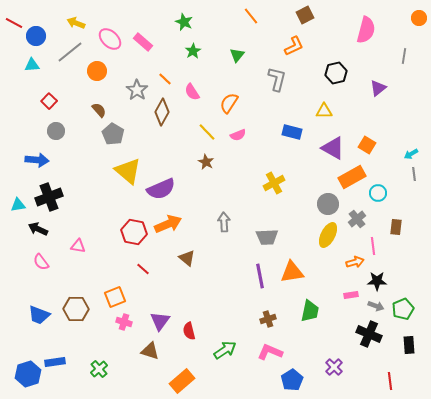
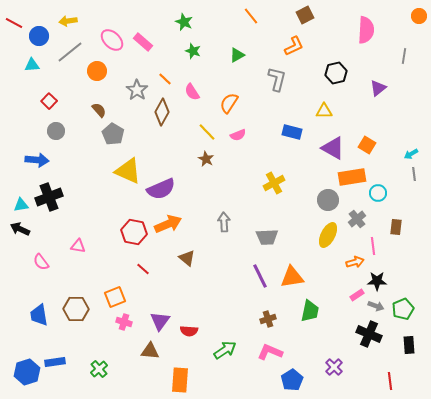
orange circle at (419, 18): moved 2 px up
yellow arrow at (76, 23): moved 8 px left, 2 px up; rotated 30 degrees counterclockwise
pink semicircle at (366, 30): rotated 12 degrees counterclockwise
blue circle at (36, 36): moved 3 px right
pink ellipse at (110, 39): moved 2 px right, 1 px down
green star at (193, 51): rotated 21 degrees counterclockwise
green triangle at (237, 55): rotated 21 degrees clockwise
brown star at (206, 162): moved 3 px up
yellow triangle at (128, 171): rotated 16 degrees counterclockwise
orange rectangle at (352, 177): rotated 20 degrees clockwise
gray circle at (328, 204): moved 4 px up
cyan triangle at (18, 205): moved 3 px right
black arrow at (38, 229): moved 18 px left
orange triangle at (292, 272): moved 5 px down
purple line at (260, 276): rotated 15 degrees counterclockwise
pink rectangle at (351, 295): moved 6 px right; rotated 24 degrees counterclockwise
blue trapezoid at (39, 315): rotated 60 degrees clockwise
red semicircle at (189, 331): rotated 72 degrees counterclockwise
brown triangle at (150, 351): rotated 12 degrees counterclockwise
blue hexagon at (28, 374): moved 1 px left, 2 px up
orange rectangle at (182, 381): moved 2 px left, 1 px up; rotated 45 degrees counterclockwise
